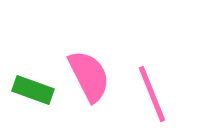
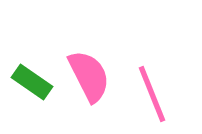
green rectangle: moved 1 px left, 8 px up; rotated 15 degrees clockwise
